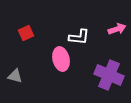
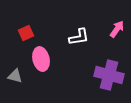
pink arrow: rotated 36 degrees counterclockwise
white L-shape: rotated 15 degrees counterclockwise
pink ellipse: moved 20 px left
purple cross: rotated 8 degrees counterclockwise
